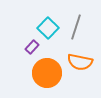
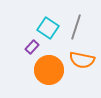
cyan square: rotated 10 degrees counterclockwise
orange semicircle: moved 2 px right, 2 px up
orange circle: moved 2 px right, 3 px up
